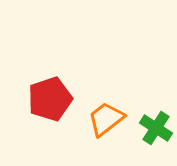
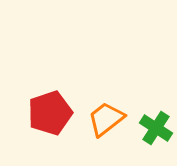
red pentagon: moved 14 px down
